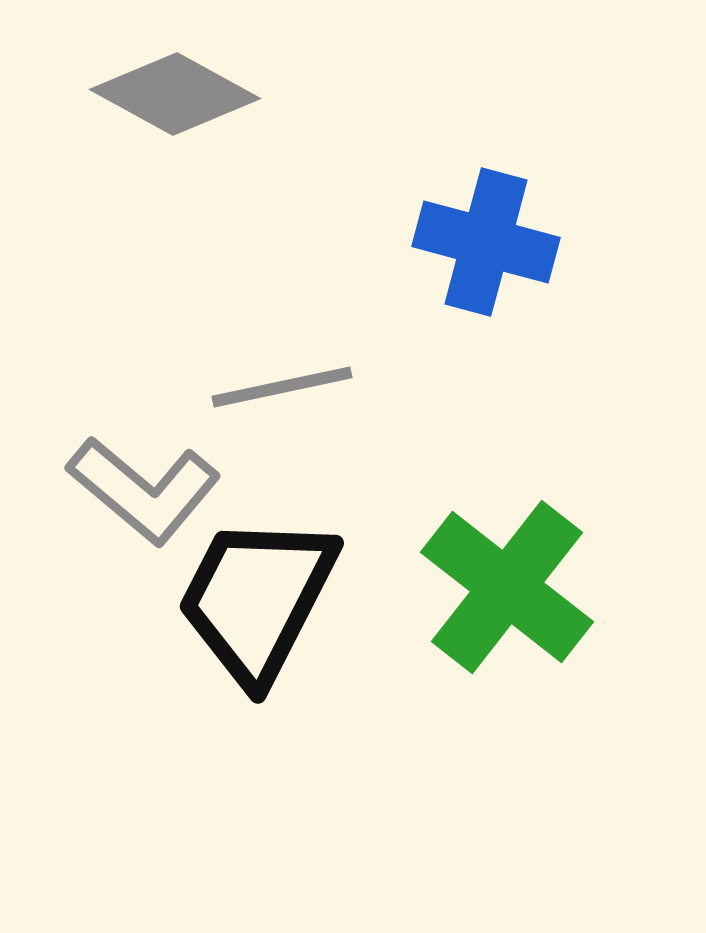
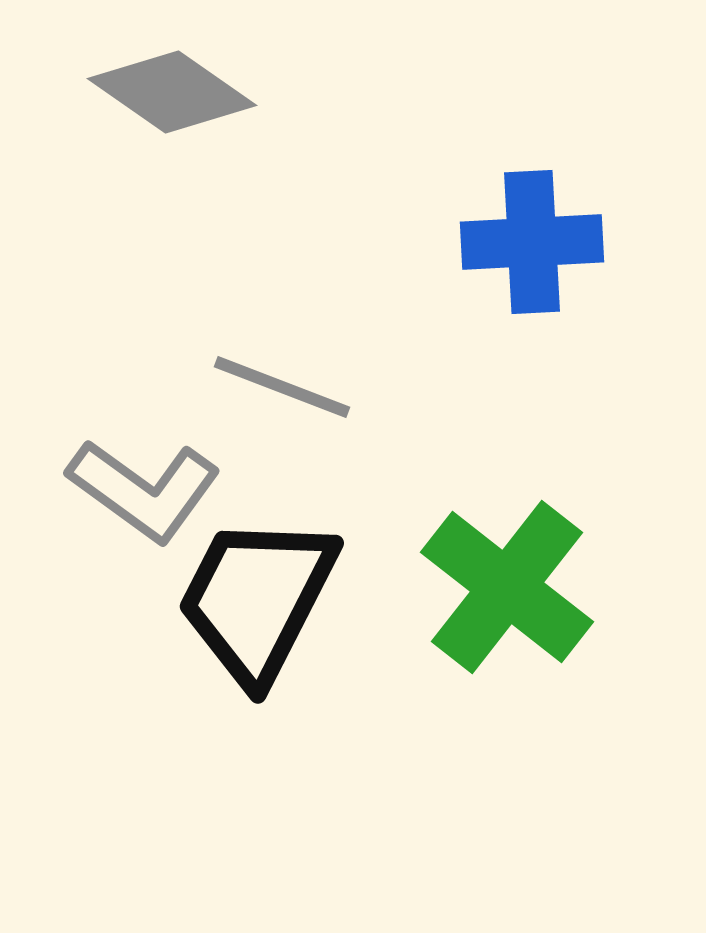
gray diamond: moved 3 px left, 2 px up; rotated 6 degrees clockwise
blue cross: moved 46 px right; rotated 18 degrees counterclockwise
gray line: rotated 33 degrees clockwise
gray L-shape: rotated 4 degrees counterclockwise
